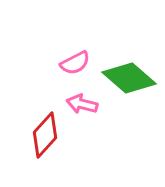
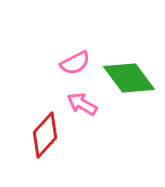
green diamond: rotated 12 degrees clockwise
pink arrow: rotated 16 degrees clockwise
